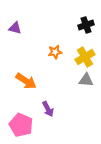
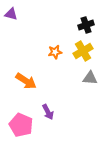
purple triangle: moved 4 px left, 14 px up
yellow cross: moved 2 px left, 6 px up
gray triangle: moved 4 px right, 2 px up
purple arrow: moved 3 px down
